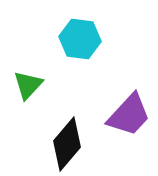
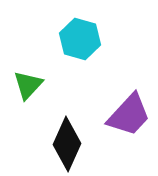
cyan hexagon: rotated 9 degrees clockwise
black diamond: rotated 16 degrees counterclockwise
